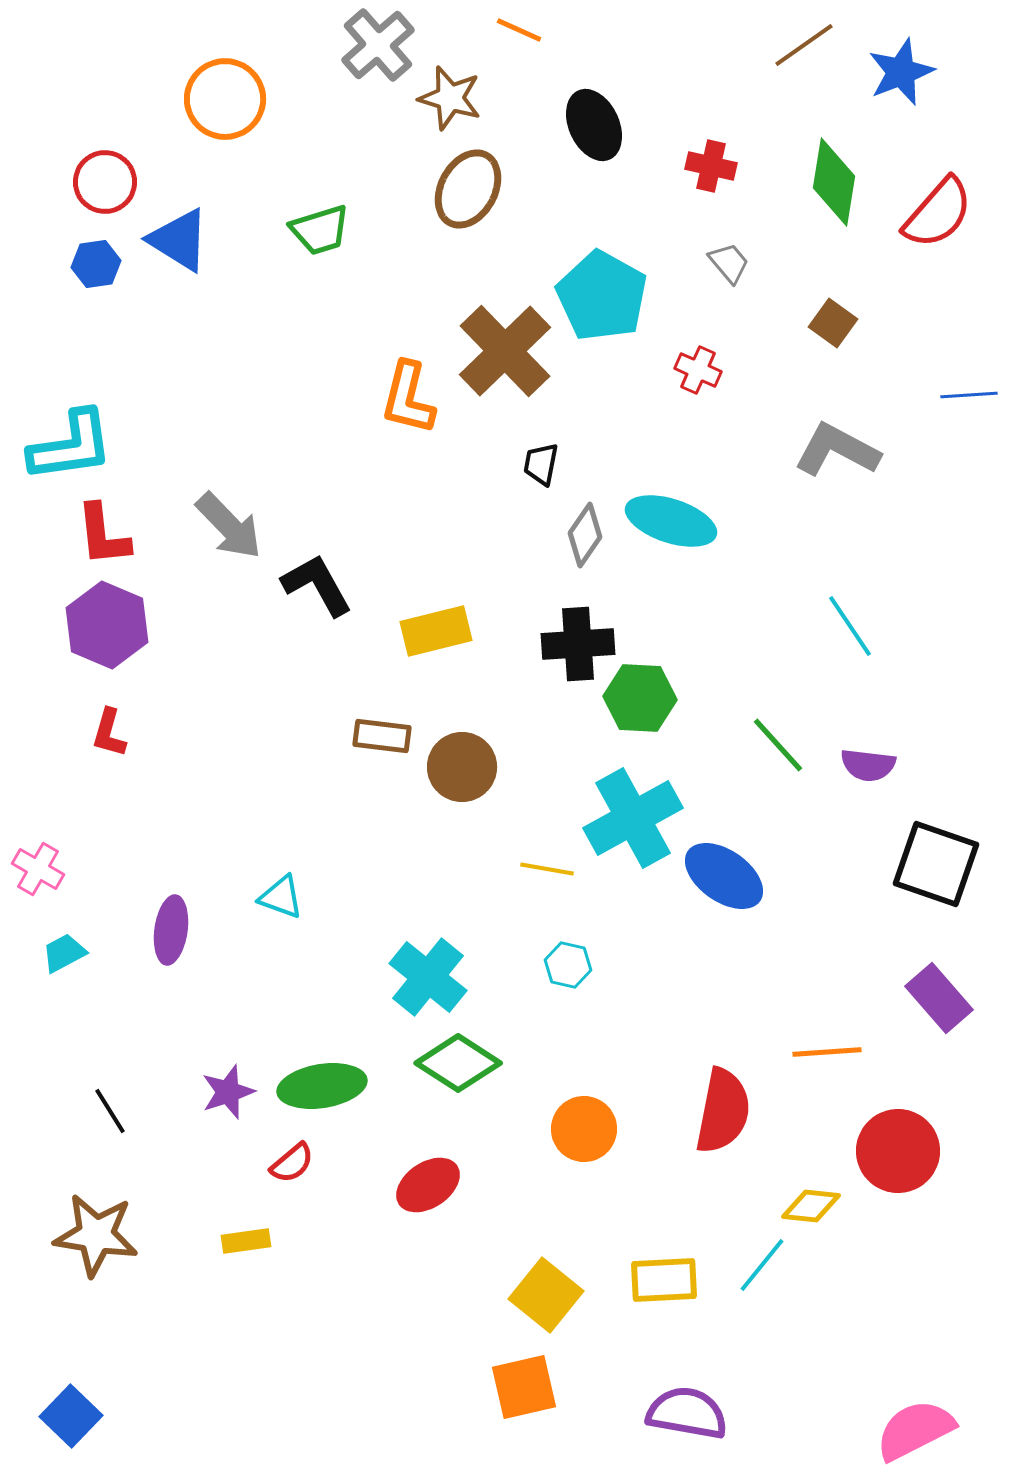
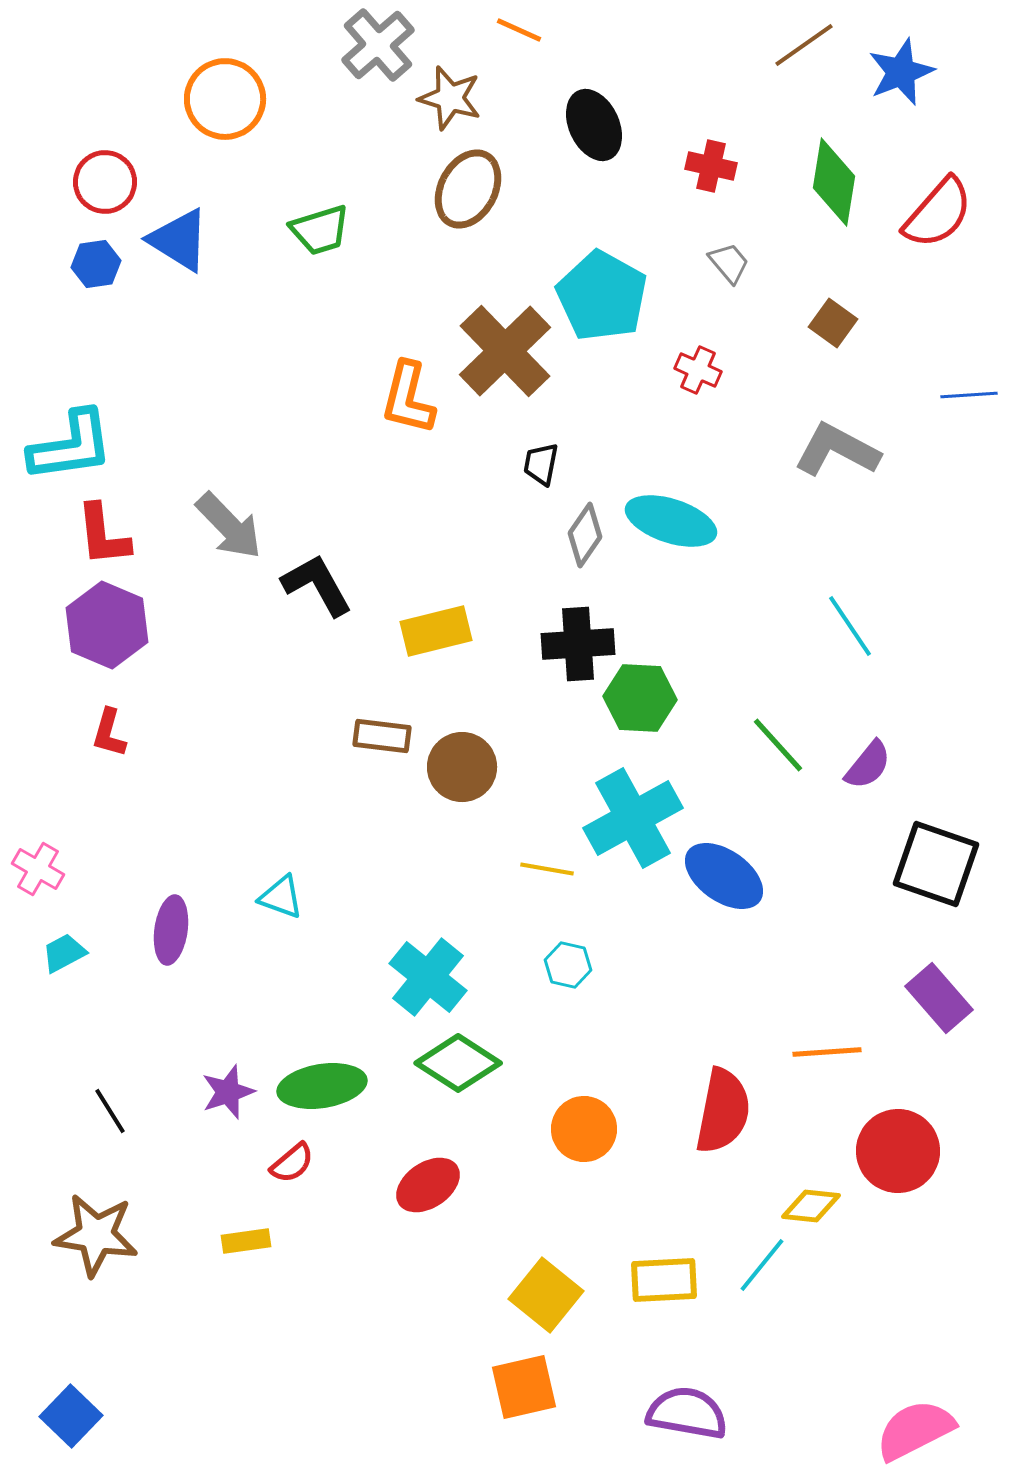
purple semicircle at (868, 765): rotated 58 degrees counterclockwise
